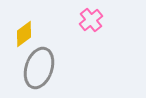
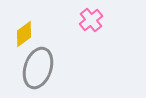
gray ellipse: moved 1 px left
